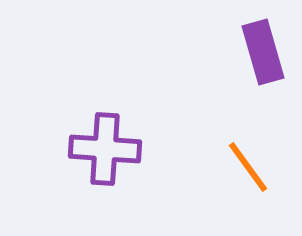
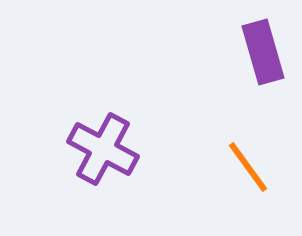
purple cross: moved 2 px left; rotated 24 degrees clockwise
